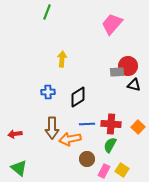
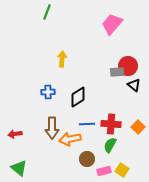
black triangle: rotated 24 degrees clockwise
pink rectangle: rotated 48 degrees clockwise
